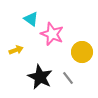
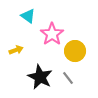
cyan triangle: moved 3 px left, 3 px up
pink star: rotated 15 degrees clockwise
yellow circle: moved 7 px left, 1 px up
